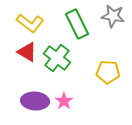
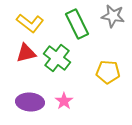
red triangle: moved 1 px left, 1 px down; rotated 45 degrees counterclockwise
purple ellipse: moved 5 px left, 1 px down
